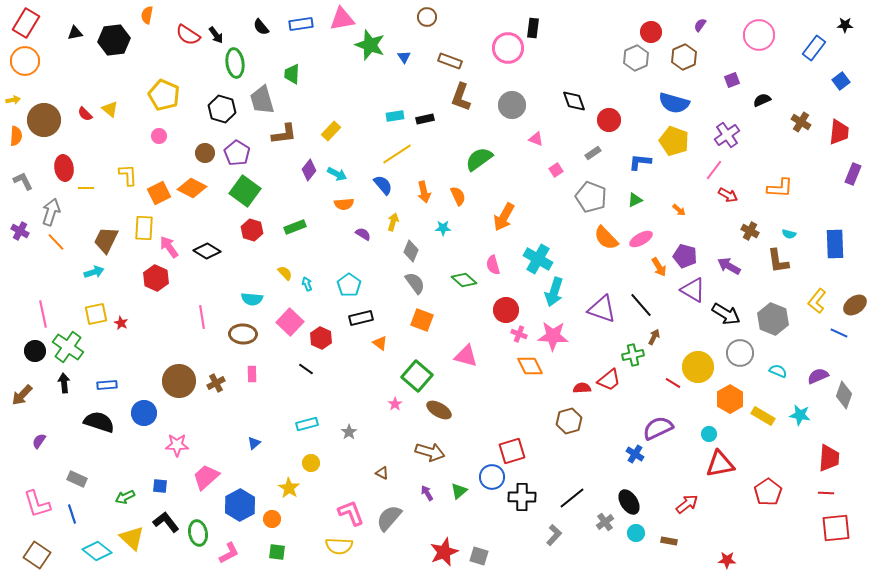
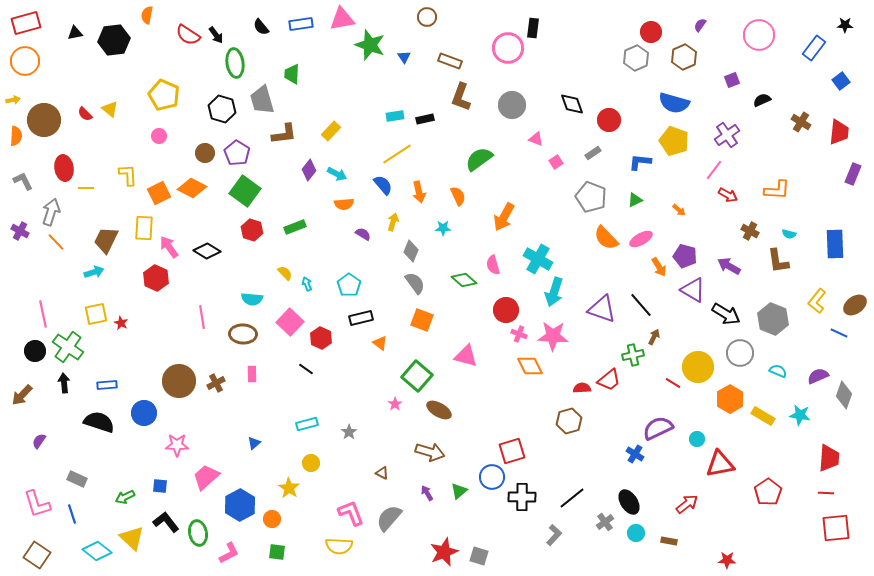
red rectangle at (26, 23): rotated 44 degrees clockwise
black diamond at (574, 101): moved 2 px left, 3 px down
pink square at (556, 170): moved 8 px up
orange L-shape at (780, 188): moved 3 px left, 2 px down
orange arrow at (424, 192): moved 5 px left
cyan circle at (709, 434): moved 12 px left, 5 px down
